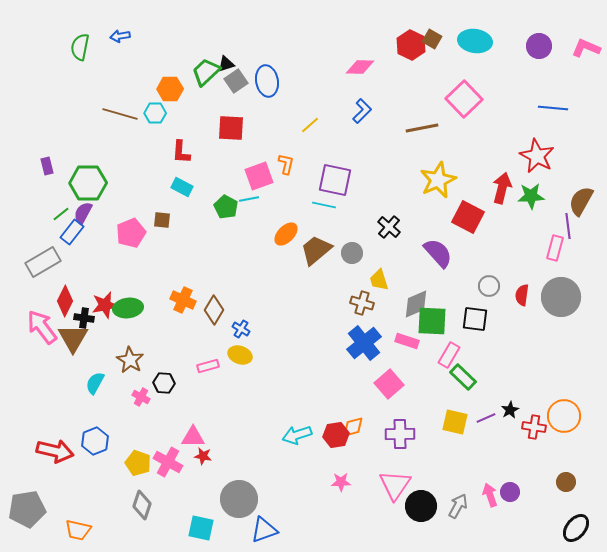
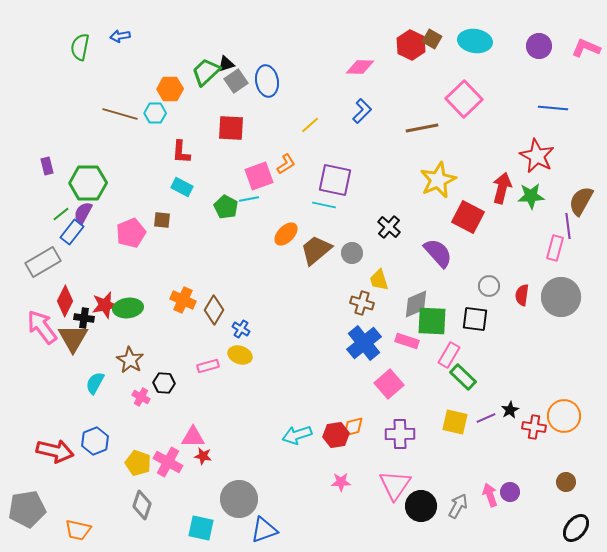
orange L-shape at (286, 164): rotated 45 degrees clockwise
